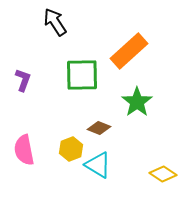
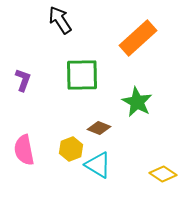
black arrow: moved 5 px right, 2 px up
orange rectangle: moved 9 px right, 13 px up
green star: rotated 8 degrees counterclockwise
